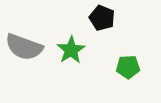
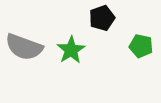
black pentagon: rotated 30 degrees clockwise
green pentagon: moved 13 px right, 21 px up; rotated 15 degrees clockwise
